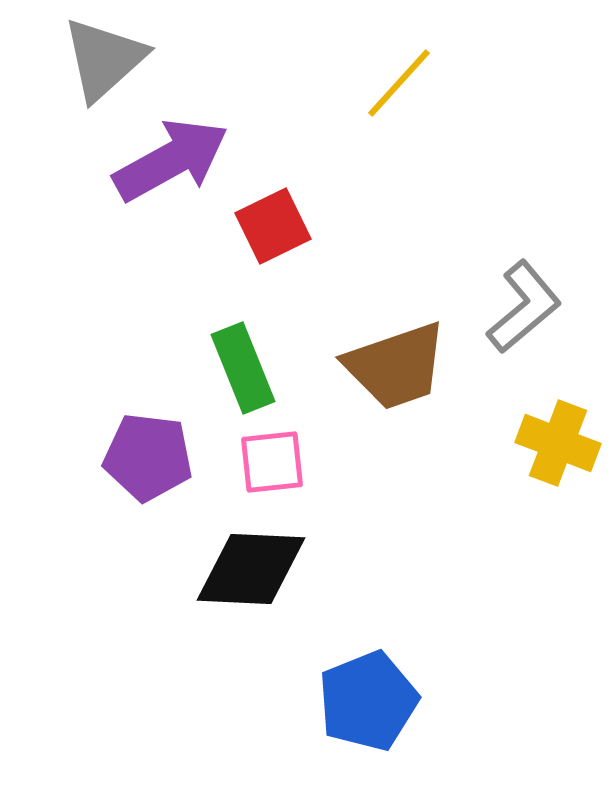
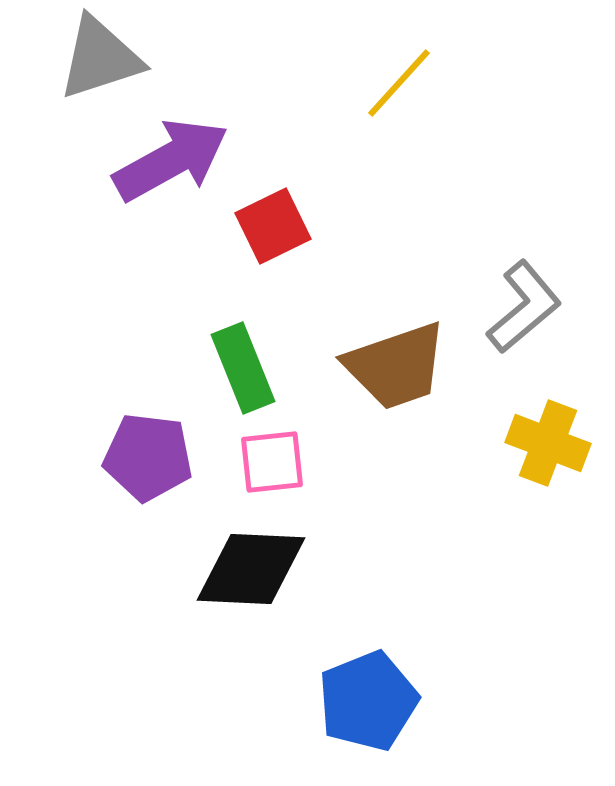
gray triangle: moved 4 px left, 1 px up; rotated 24 degrees clockwise
yellow cross: moved 10 px left
